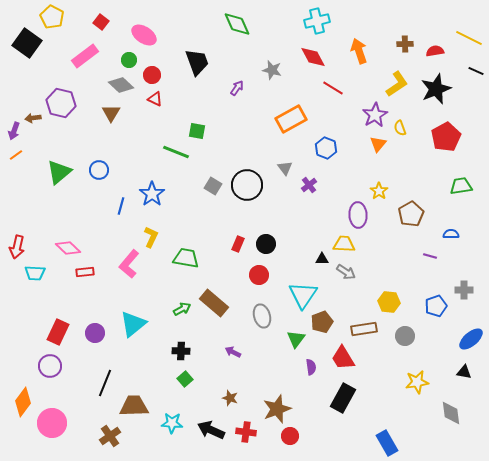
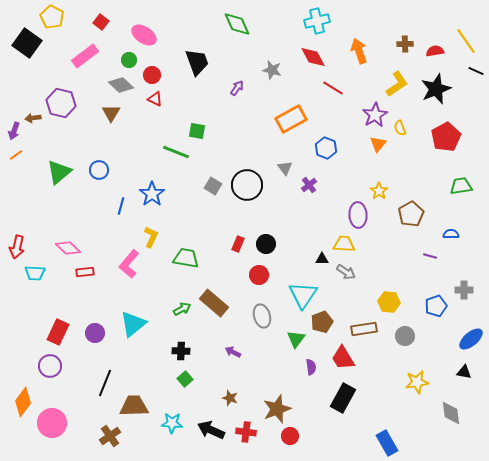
yellow line at (469, 38): moved 3 px left, 3 px down; rotated 28 degrees clockwise
